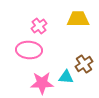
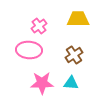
brown cross: moved 10 px left, 9 px up
cyan triangle: moved 5 px right, 6 px down
